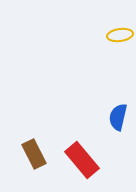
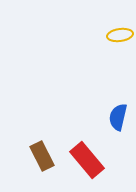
brown rectangle: moved 8 px right, 2 px down
red rectangle: moved 5 px right
